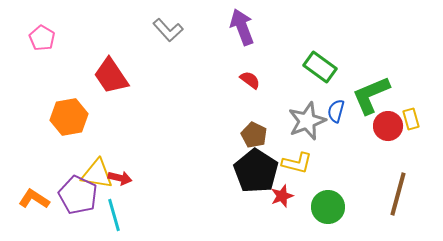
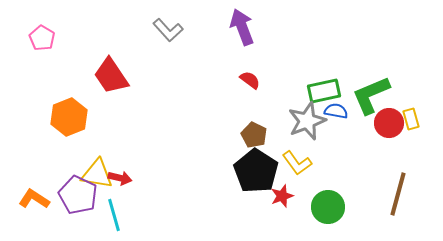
green rectangle: moved 4 px right, 24 px down; rotated 48 degrees counterclockwise
blue semicircle: rotated 85 degrees clockwise
orange hexagon: rotated 12 degrees counterclockwise
red circle: moved 1 px right, 3 px up
yellow L-shape: rotated 40 degrees clockwise
